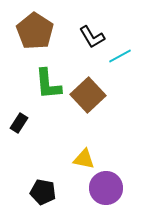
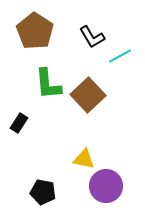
purple circle: moved 2 px up
